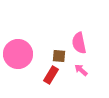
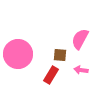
pink semicircle: moved 1 px right, 4 px up; rotated 40 degrees clockwise
brown square: moved 1 px right, 1 px up
pink arrow: rotated 32 degrees counterclockwise
